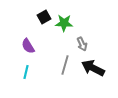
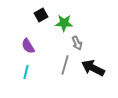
black square: moved 3 px left, 2 px up
gray arrow: moved 5 px left, 1 px up
